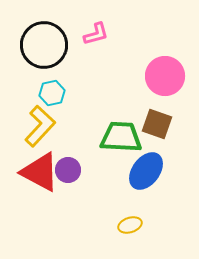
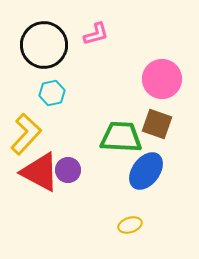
pink circle: moved 3 px left, 3 px down
yellow L-shape: moved 14 px left, 8 px down
